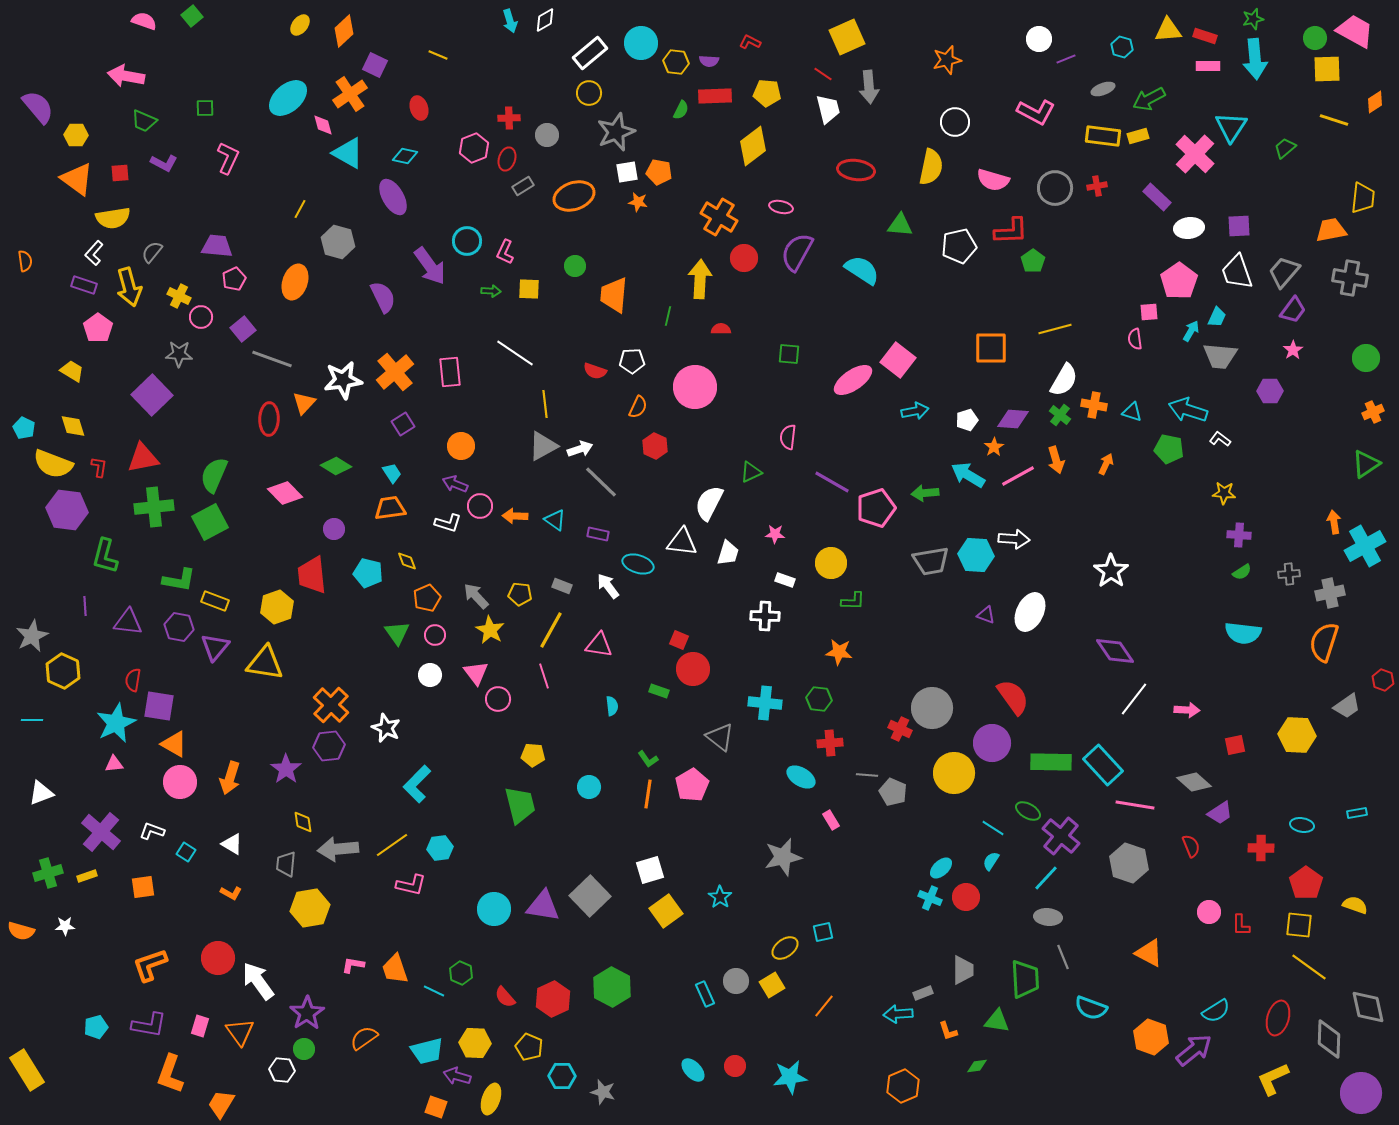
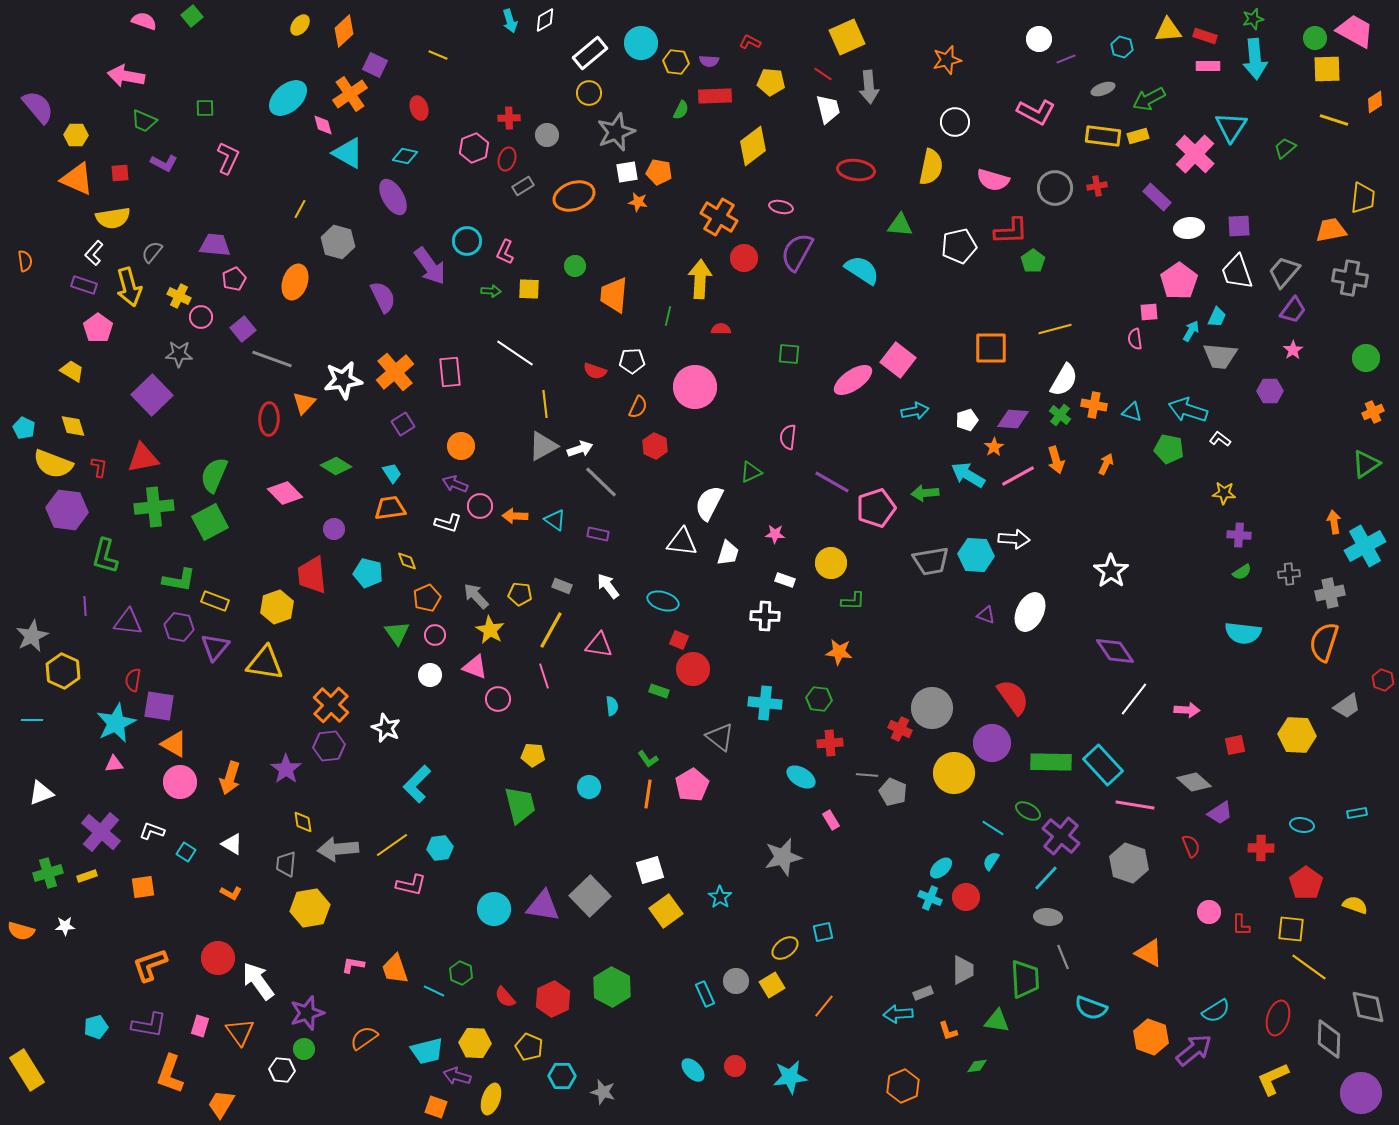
yellow pentagon at (767, 93): moved 4 px right, 11 px up
orange triangle at (77, 179): rotated 12 degrees counterclockwise
purple trapezoid at (217, 246): moved 2 px left, 1 px up
cyan ellipse at (638, 564): moved 25 px right, 37 px down
pink triangle at (476, 673): moved 1 px left, 6 px up; rotated 32 degrees counterclockwise
yellow square at (1299, 925): moved 8 px left, 4 px down
purple star at (307, 1013): rotated 16 degrees clockwise
